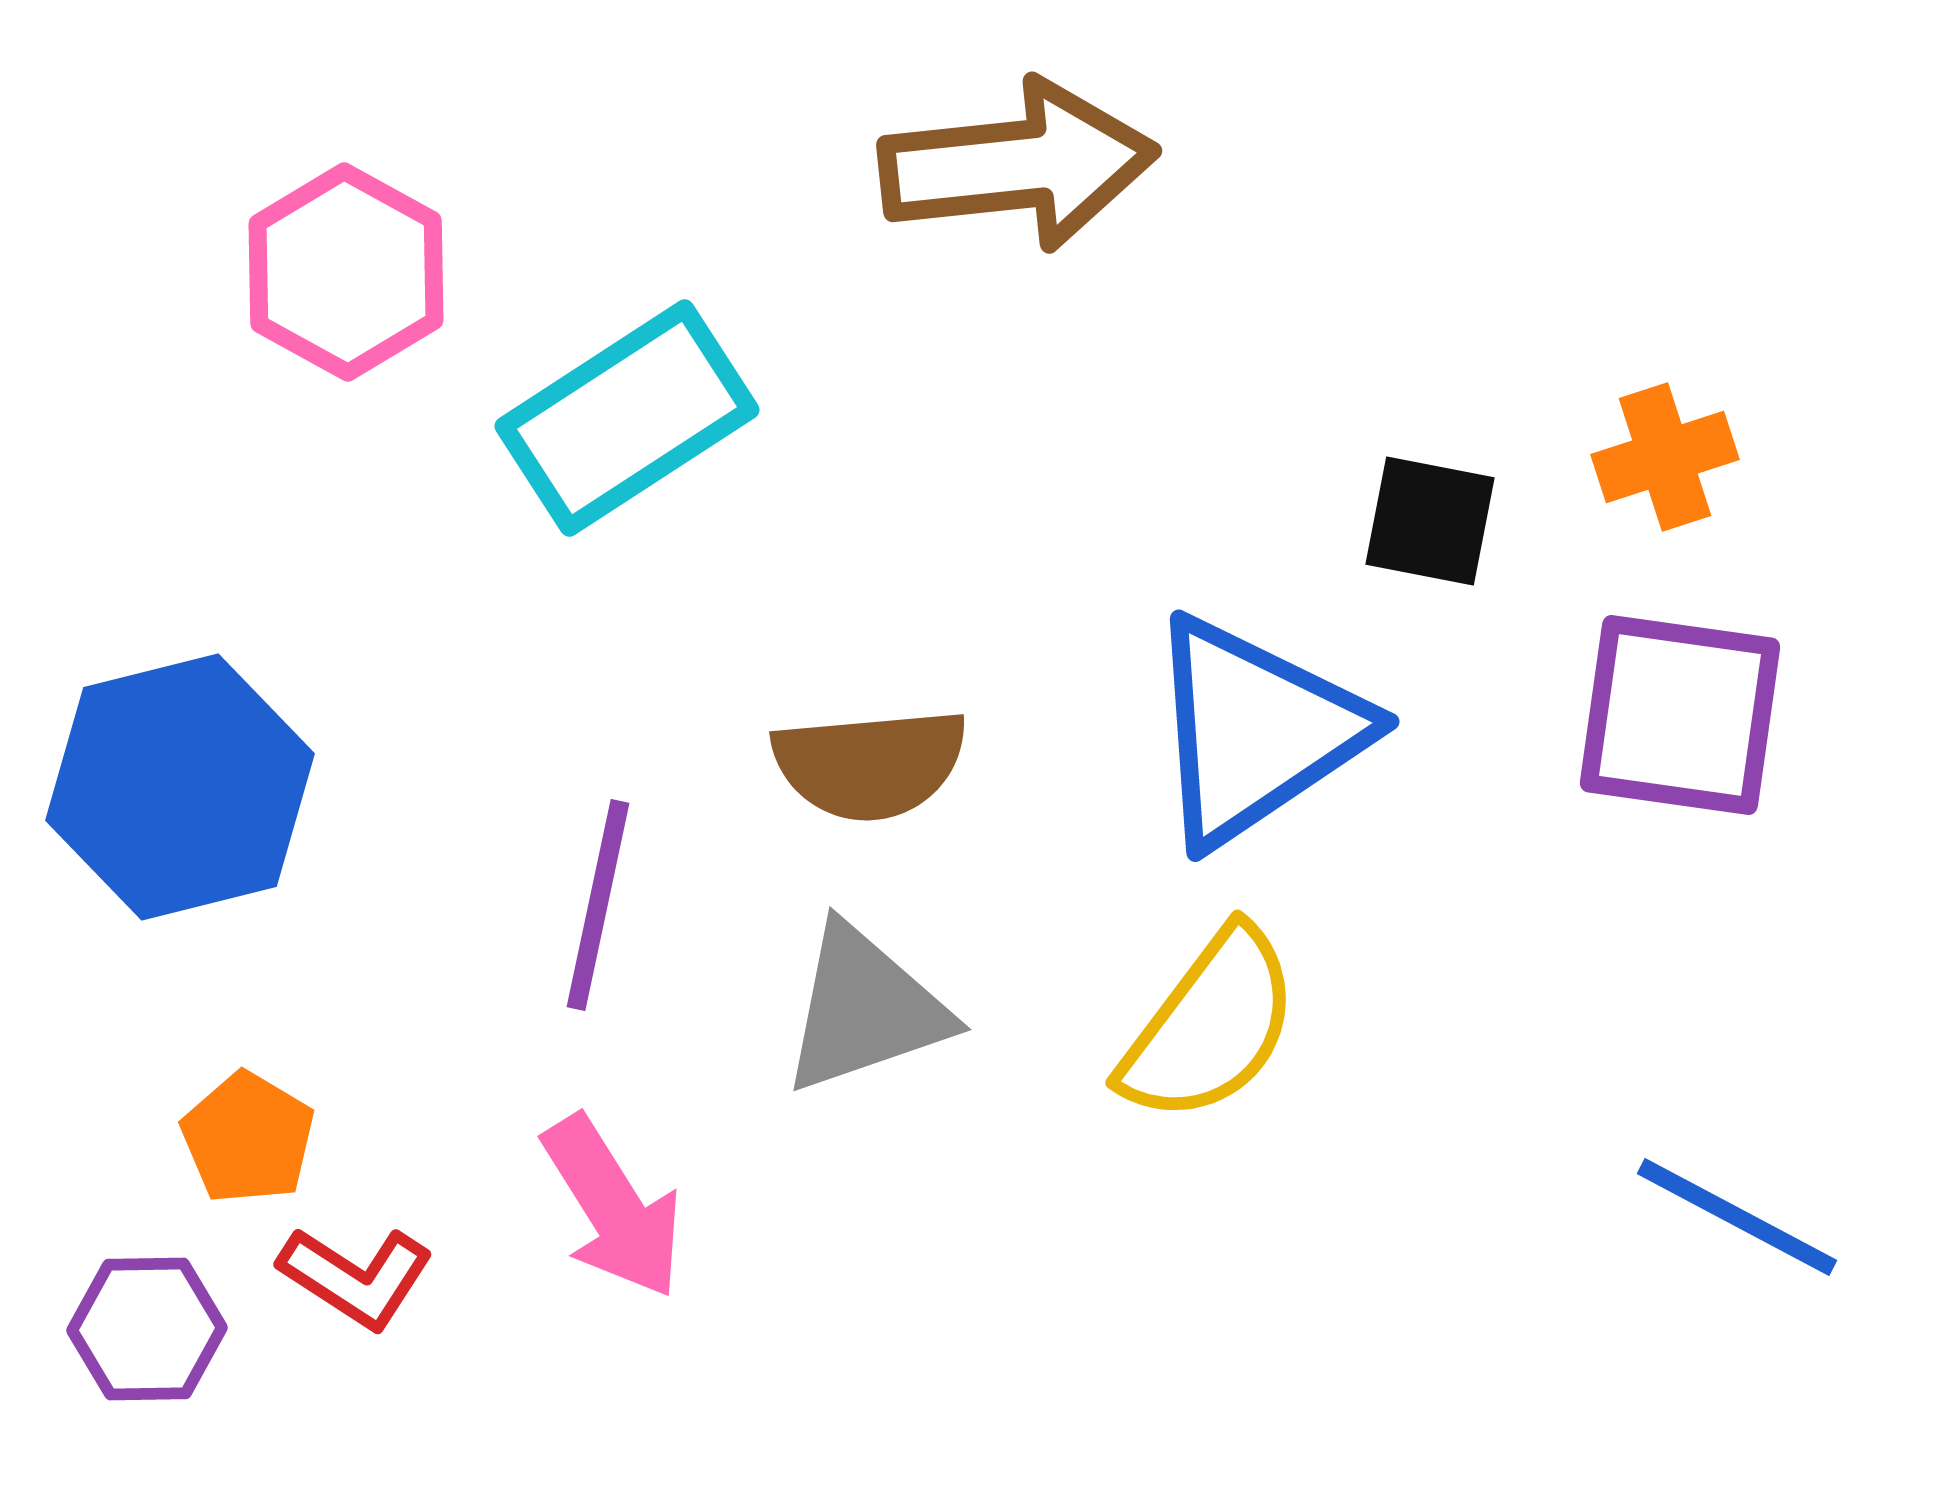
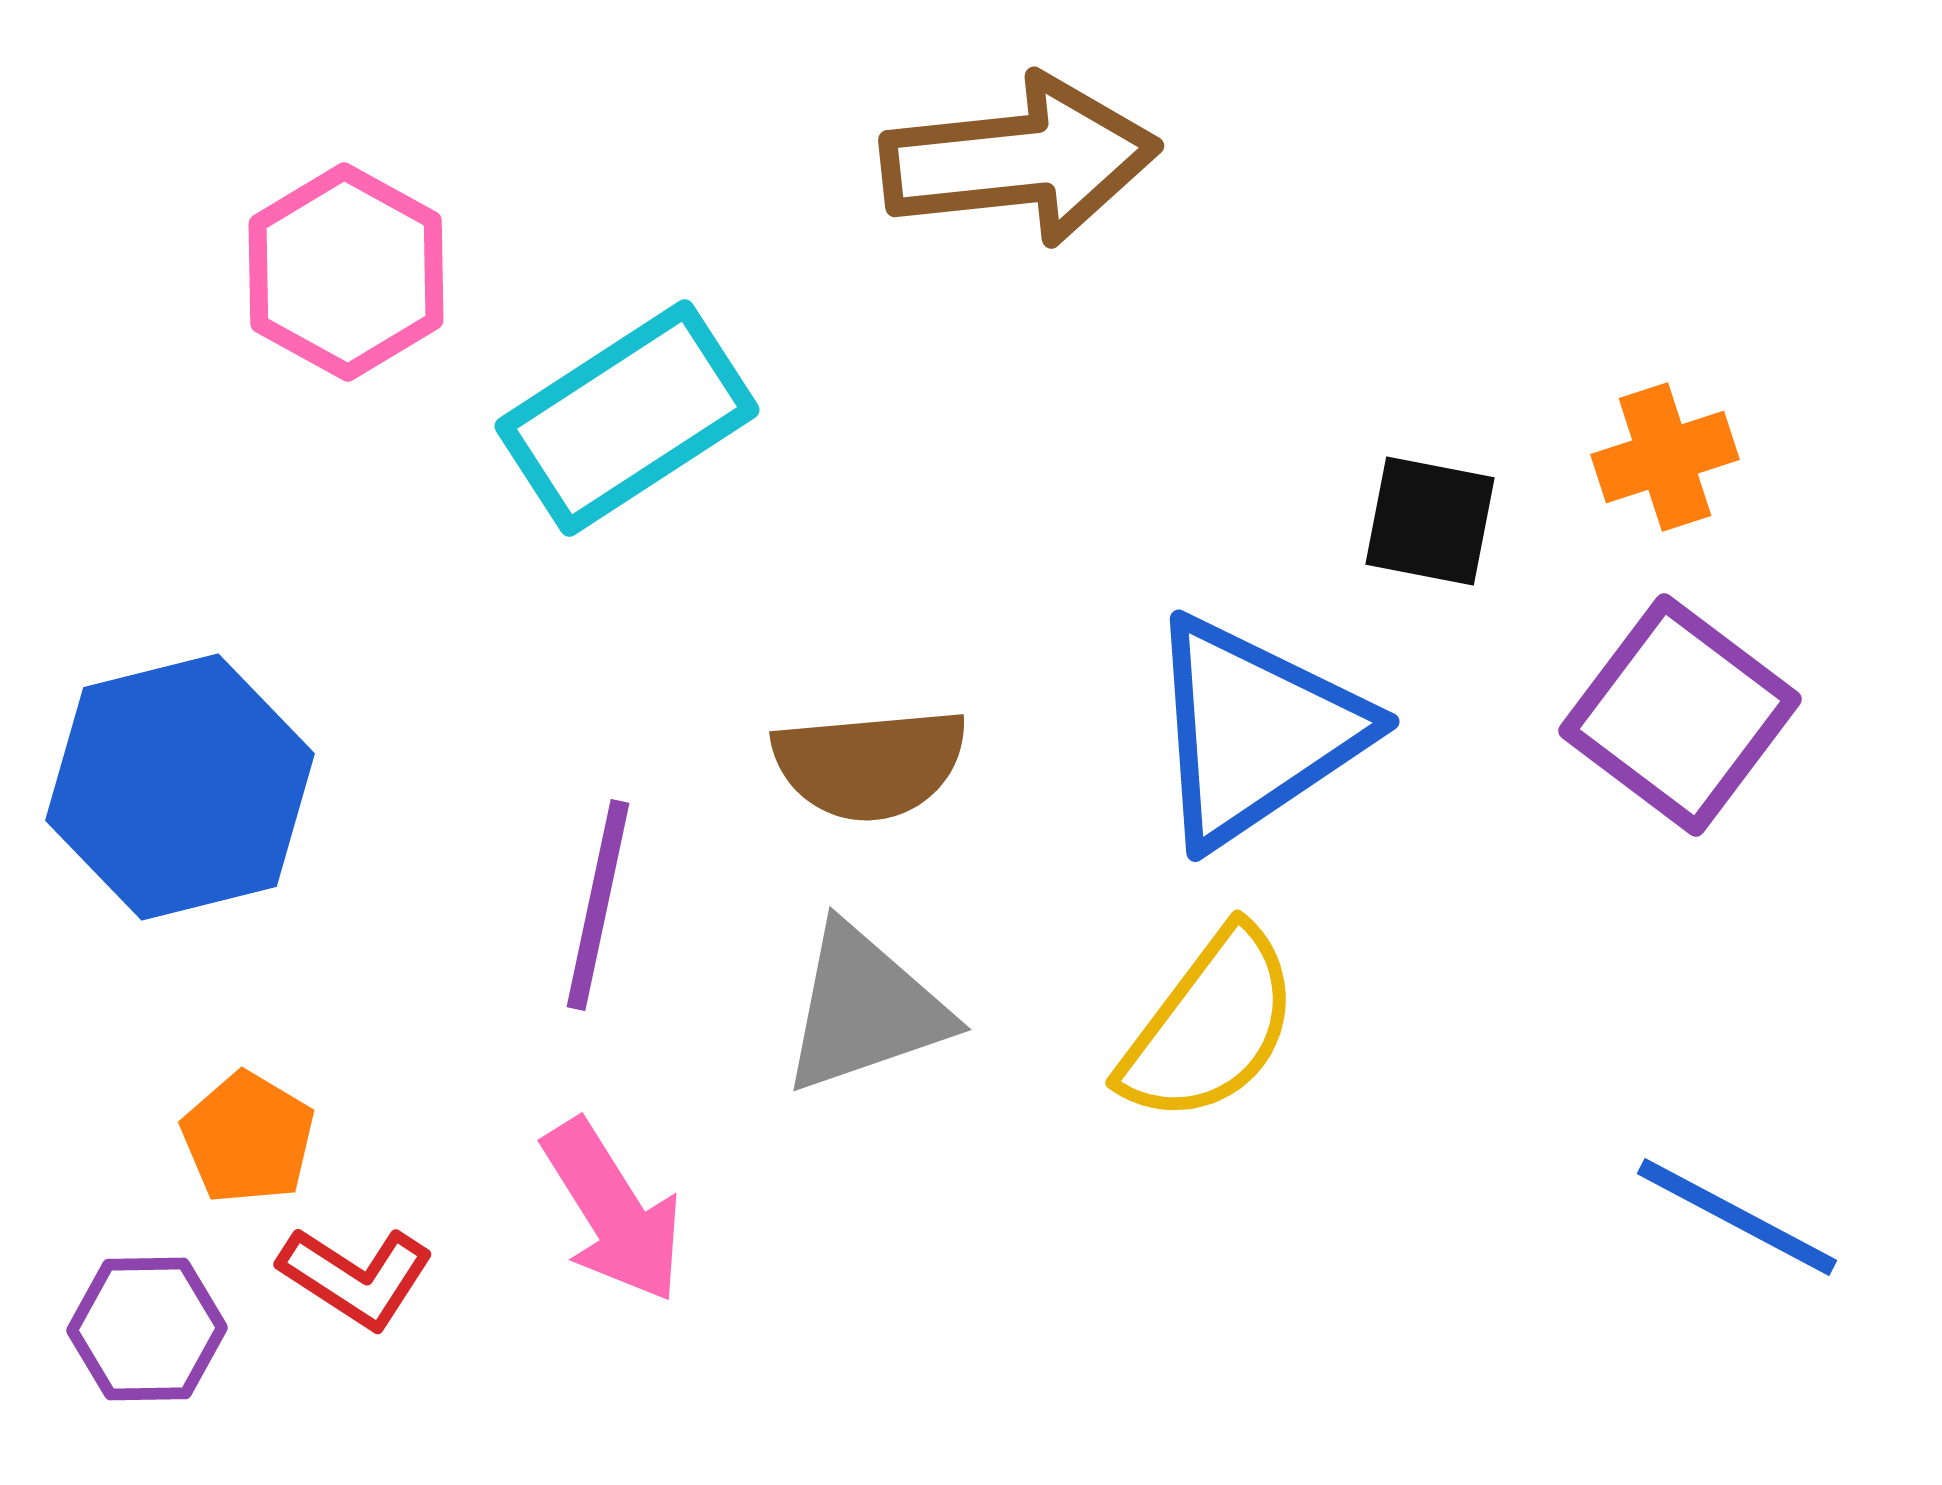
brown arrow: moved 2 px right, 5 px up
purple square: rotated 29 degrees clockwise
pink arrow: moved 4 px down
